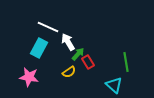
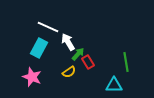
pink star: moved 3 px right; rotated 12 degrees clockwise
cyan triangle: rotated 42 degrees counterclockwise
